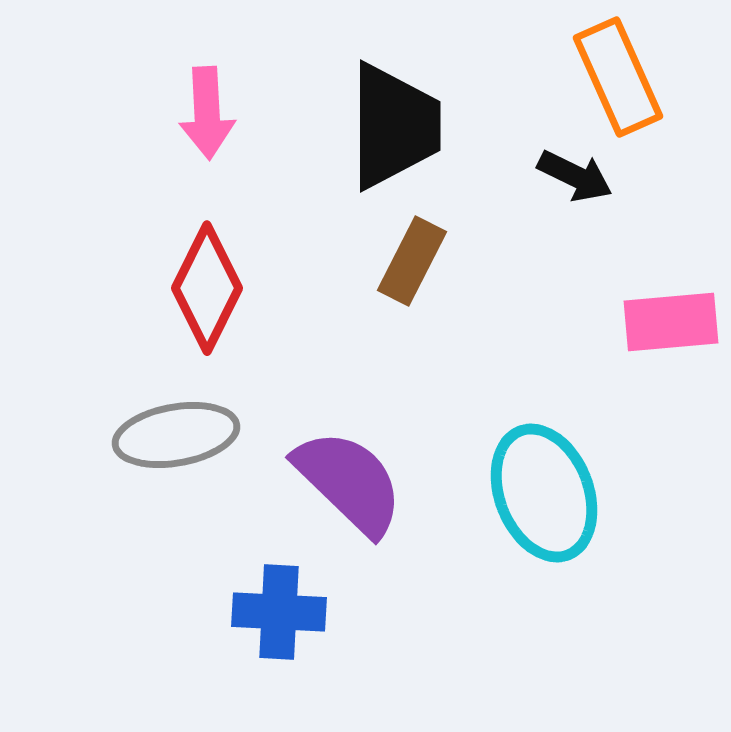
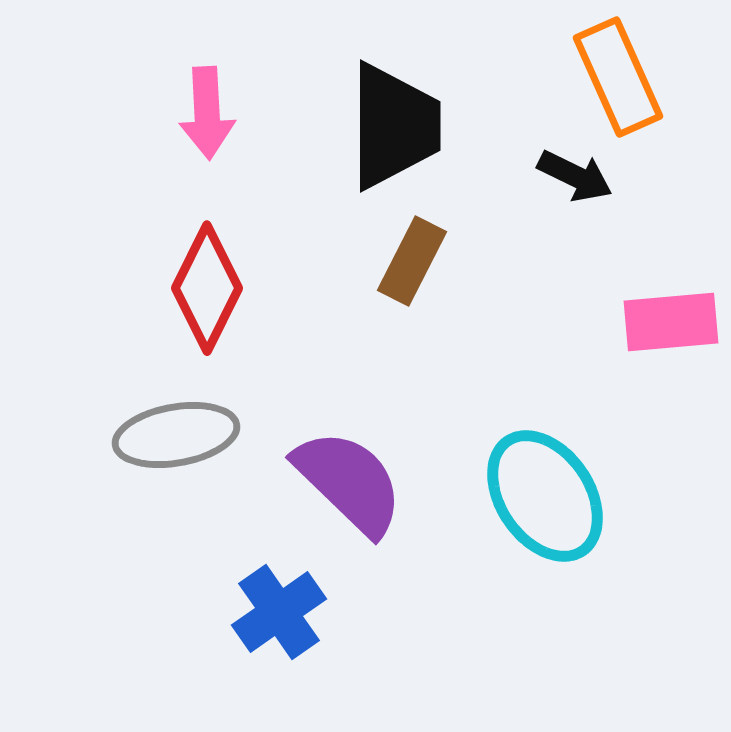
cyan ellipse: moved 1 px right, 3 px down; rotated 13 degrees counterclockwise
blue cross: rotated 38 degrees counterclockwise
